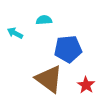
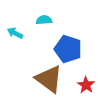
blue pentagon: rotated 24 degrees clockwise
